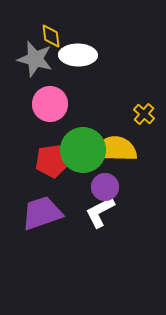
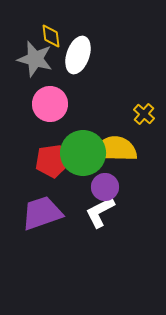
white ellipse: rotated 72 degrees counterclockwise
green circle: moved 3 px down
